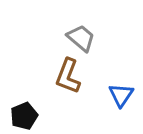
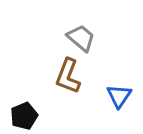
blue triangle: moved 2 px left, 1 px down
